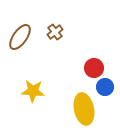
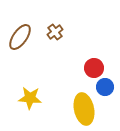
yellow star: moved 3 px left, 7 px down
